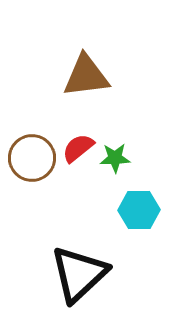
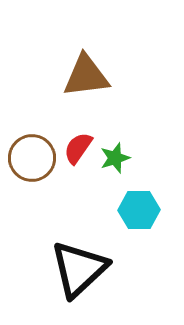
red semicircle: rotated 16 degrees counterclockwise
green star: rotated 16 degrees counterclockwise
black triangle: moved 5 px up
